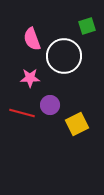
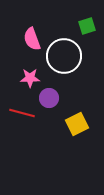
purple circle: moved 1 px left, 7 px up
